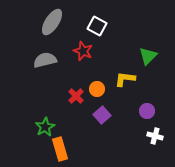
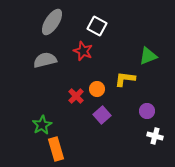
green triangle: rotated 24 degrees clockwise
green star: moved 3 px left, 2 px up
orange rectangle: moved 4 px left
